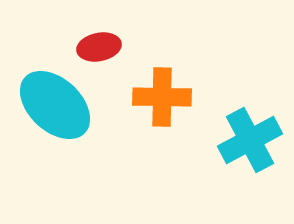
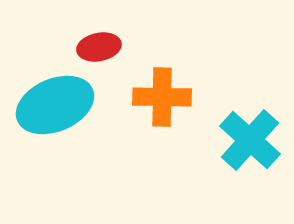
cyan ellipse: rotated 66 degrees counterclockwise
cyan cross: rotated 20 degrees counterclockwise
